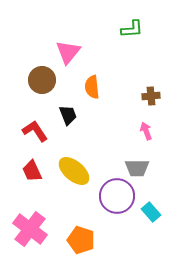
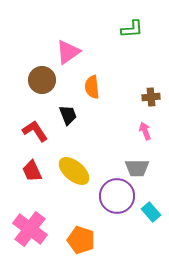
pink triangle: rotated 16 degrees clockwise
brown cross: moved 1 px down
pink arrow: moved 1 px left
